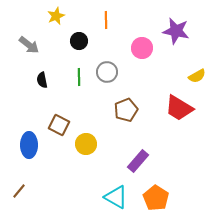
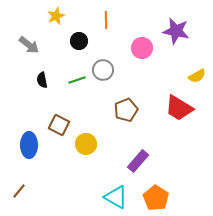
gray circle: moved 4 px left, 2 px up
green line: moved 2 px left, 3 px down; rotated 72 degrees clockwise
